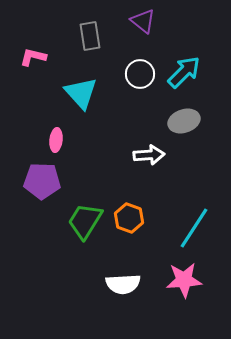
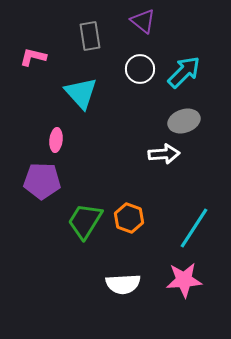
white circle: moved 5 px up
white arrow: moved 15 px right, 1 px up
